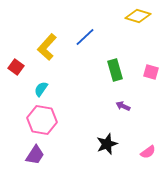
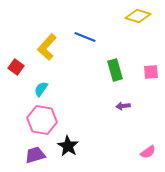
blue line: rotated 65 degrees clockwise
pink square: rotated 21 degrees counterclockwise
purple arrow: rotated 32 degrees counterclockwise
black star: moved 39 px left, 2 px down; rotated 20 degrees counterclockwise
purple trapezoid: rotated 140 degrees counterclockwise
